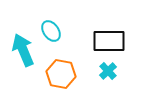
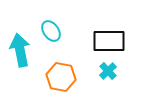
cyan arrow: moved 3 px left; rotated 12 degrees clockwise
orange hexagon: moved 3 px down
